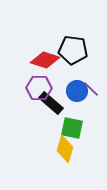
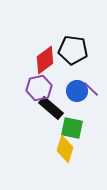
red diamond: rotated 56 degrees counterclockwise
purple hexagon: rotated 15 degrees counterclockwise
black rectangle: moved 5 px down
